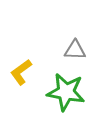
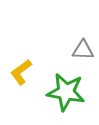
gray triangle: moved 8 px right
